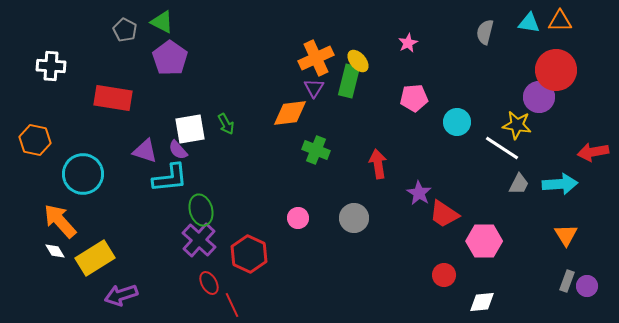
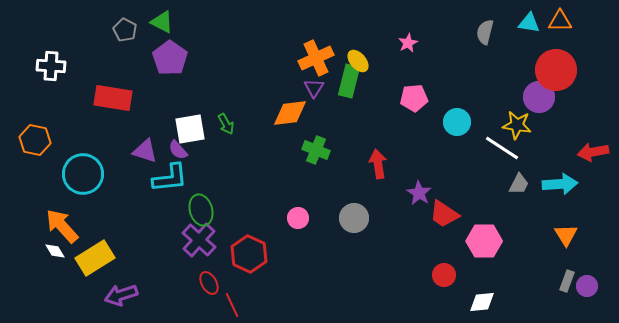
orange arrow at (60, 221): moved 2 px right, 5 px down
